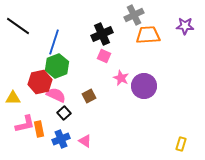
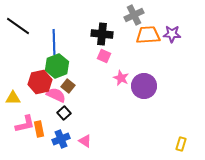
purple star: moved 13 px left, 8 px down
black cross: rotated 30 degrees clockwise
blue line: rotated 20 degrees counterclockwise
brown square: moved 21 px left, 10 px up; rotated 24 degrees counterclockwise
